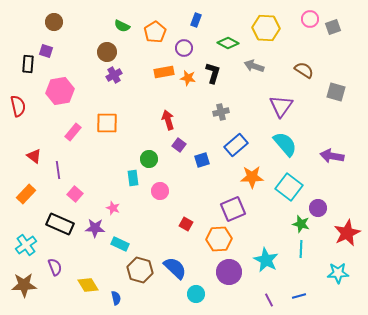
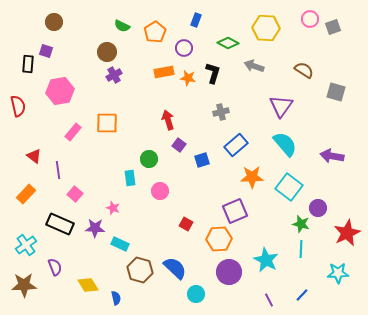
cyan rectangle at (133, 178): moved 3 px left
purple square at (233, 209): moved 2 px right, 2 px down
blue line at (299, 296): moved 3 px right, 1 px up; rotated 32 degrees counterclockwise
